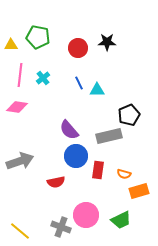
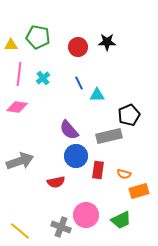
red circle: moved 1 px up
pink line: moved 1 px left, 1 px up
cyan triangle: moved 5 px down
